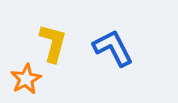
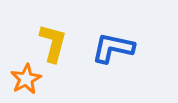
blue L-shape: rotated 51 degrees counterclockwise
